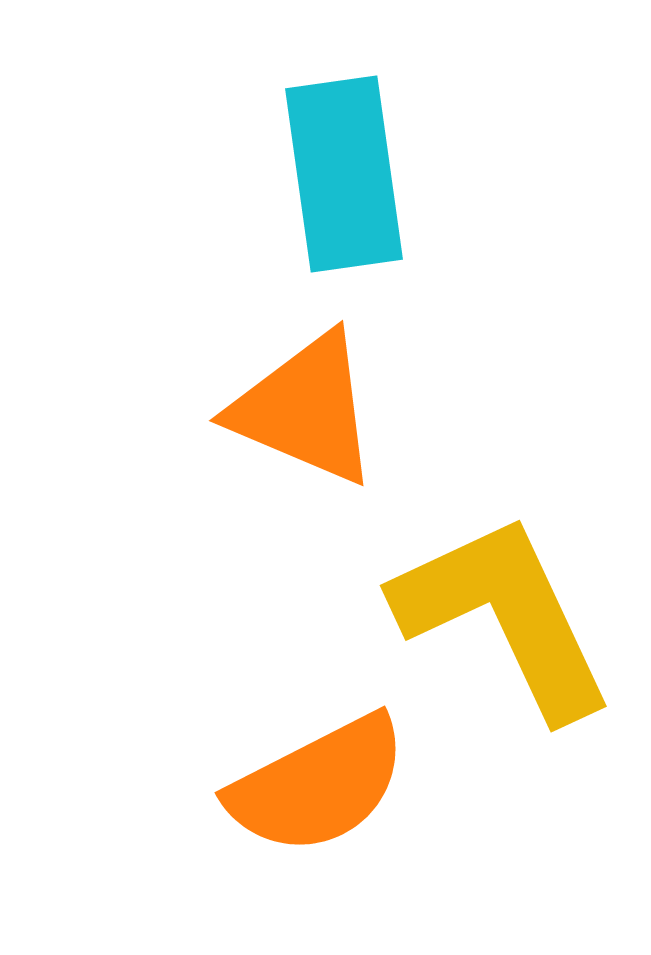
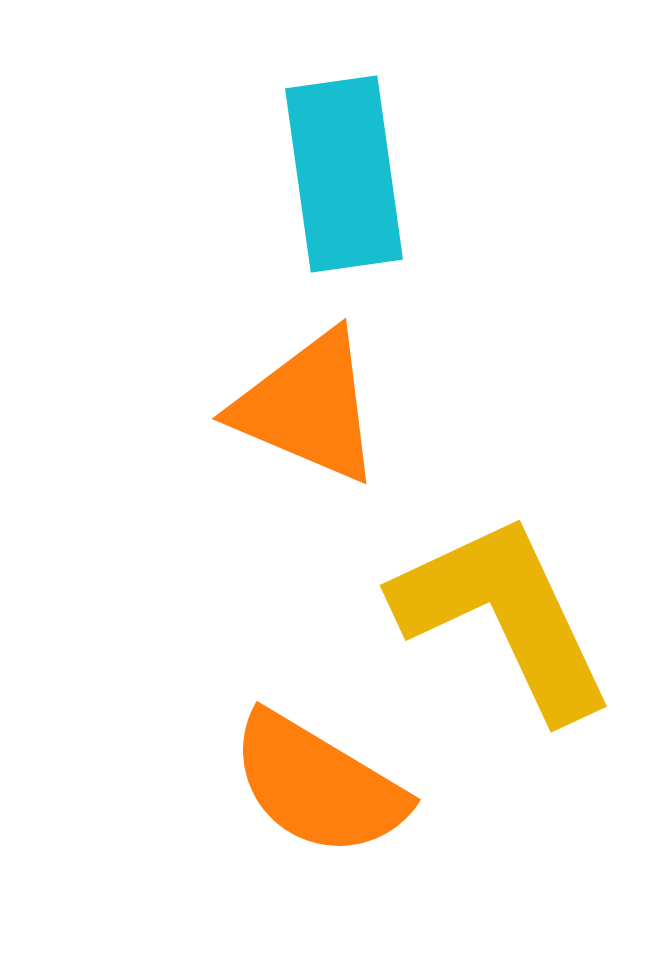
orange triangle: moved 3 px right, 2 px up
orange semicircle: rotated 58 degrees clockwise
